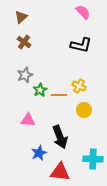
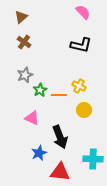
pink triangle: moved 4 px right, 2 px up; rotated 21 degrees clockwise
